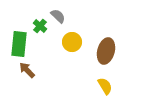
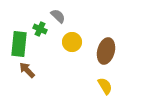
green cross: moved 3 px down; rotated 16 degrees counterclockwise
